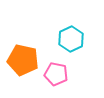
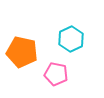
orange pentagon: moved 1 px left, 8 px up
